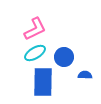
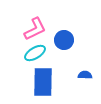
blue circle: moved 17 px up
